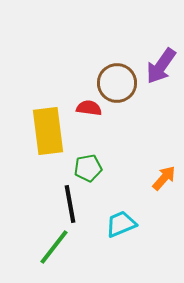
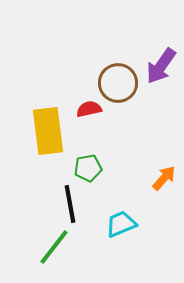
brown circle: moved 1 px right
red semicircle: moved 1 px down; rotated 20 degrees counterclockwise
